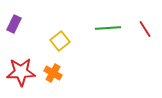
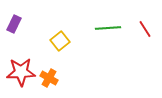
orange cross: moved 4 px left, 5 px down
